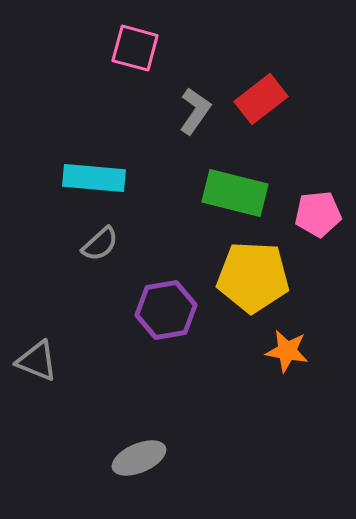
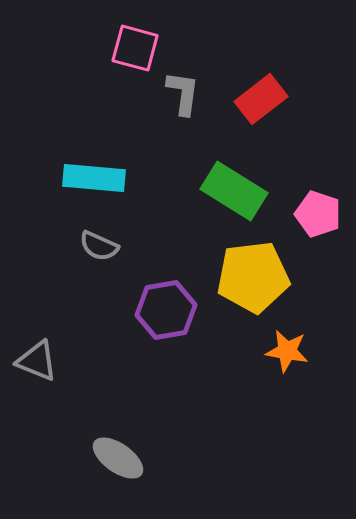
gray L-shape: moved 12 px left, 18 px up; rotated 27 degrees counterclockwise
green rectangle: moved 1 px left, 2 px up; rotated 18 degrees clockwise
pink pentagon: rotated 24 degrees clockwise
gray semicircle: moved 1 px left, 2 px down; rotated 66 degrees clockwise
yellow pentagon: rotated 10 degrees counterclockwise
gray ellipse: moved 21 px left; rotated 58 degrees clockwise
